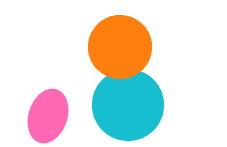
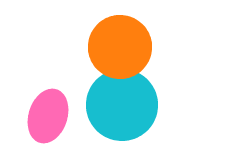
cyan circle: moved 6 px left
